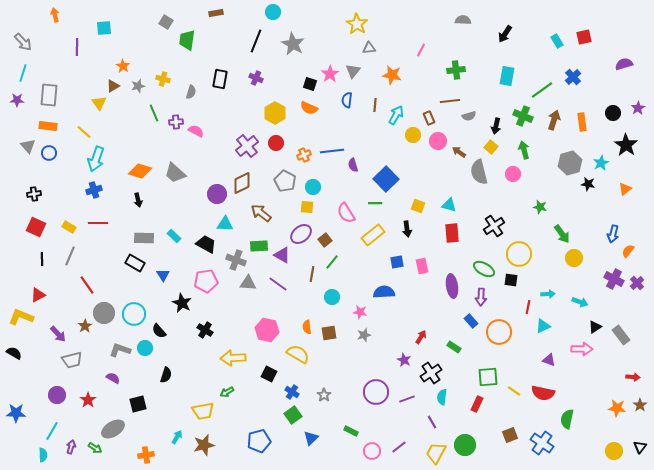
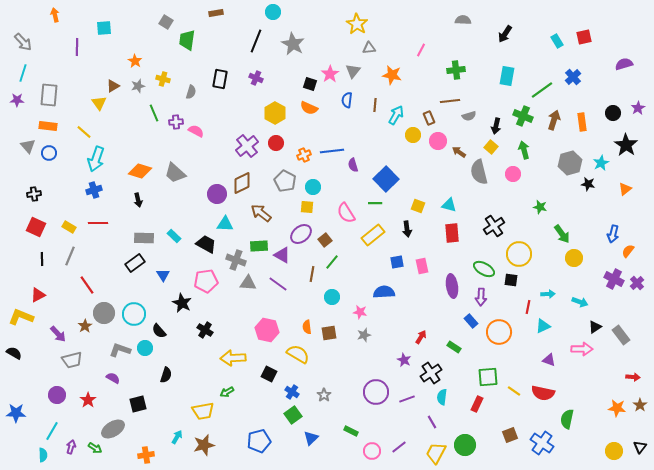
orange star at (123, 66): moved 12 px right, 5 px up
black rectangle at (135, 263): rotated 66 degrees counterclockwise
